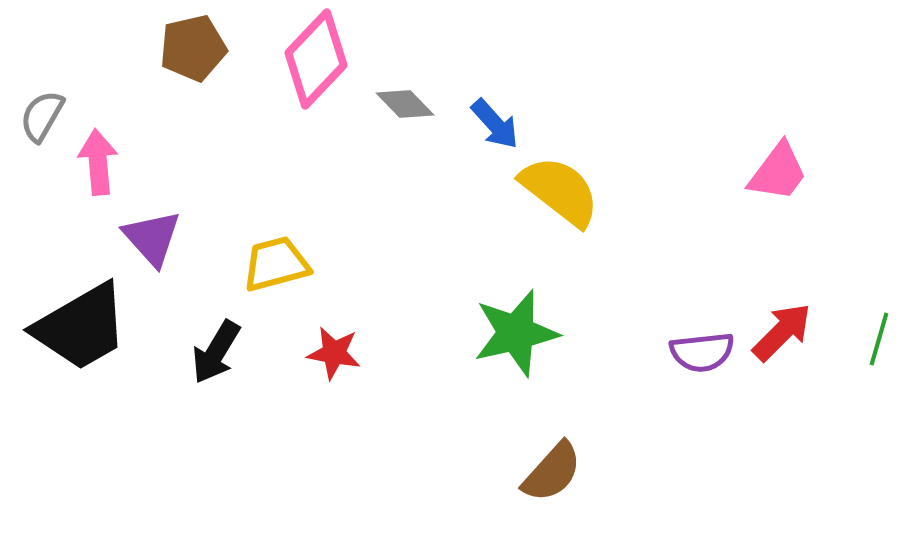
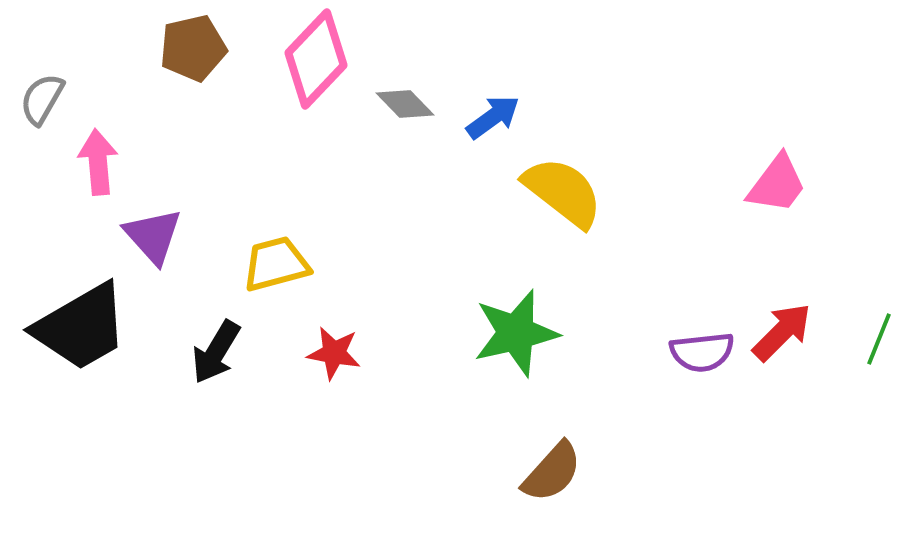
gray semicircle: moved 17 px up
blue arrow: moved 2 px left, 7 px up; rotated 84 degrees counterclockwise
pink trapezoid: moved 1 px left, 12 px down
yellow semicircle: moved 3 px right, 1 px down
purple triangle: moved 1 px right, 2 px up
green line: rotated 6 degrees clockwise
